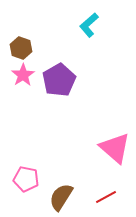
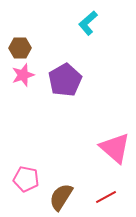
cyan L-shape: moved 1 px left, 2 px up
brown hexagon: moved 1 px left; rotated 20 degrees counterclockwise
pink star: rotated 15 degrees clockwise
purple pentagon: moved 6 px right
